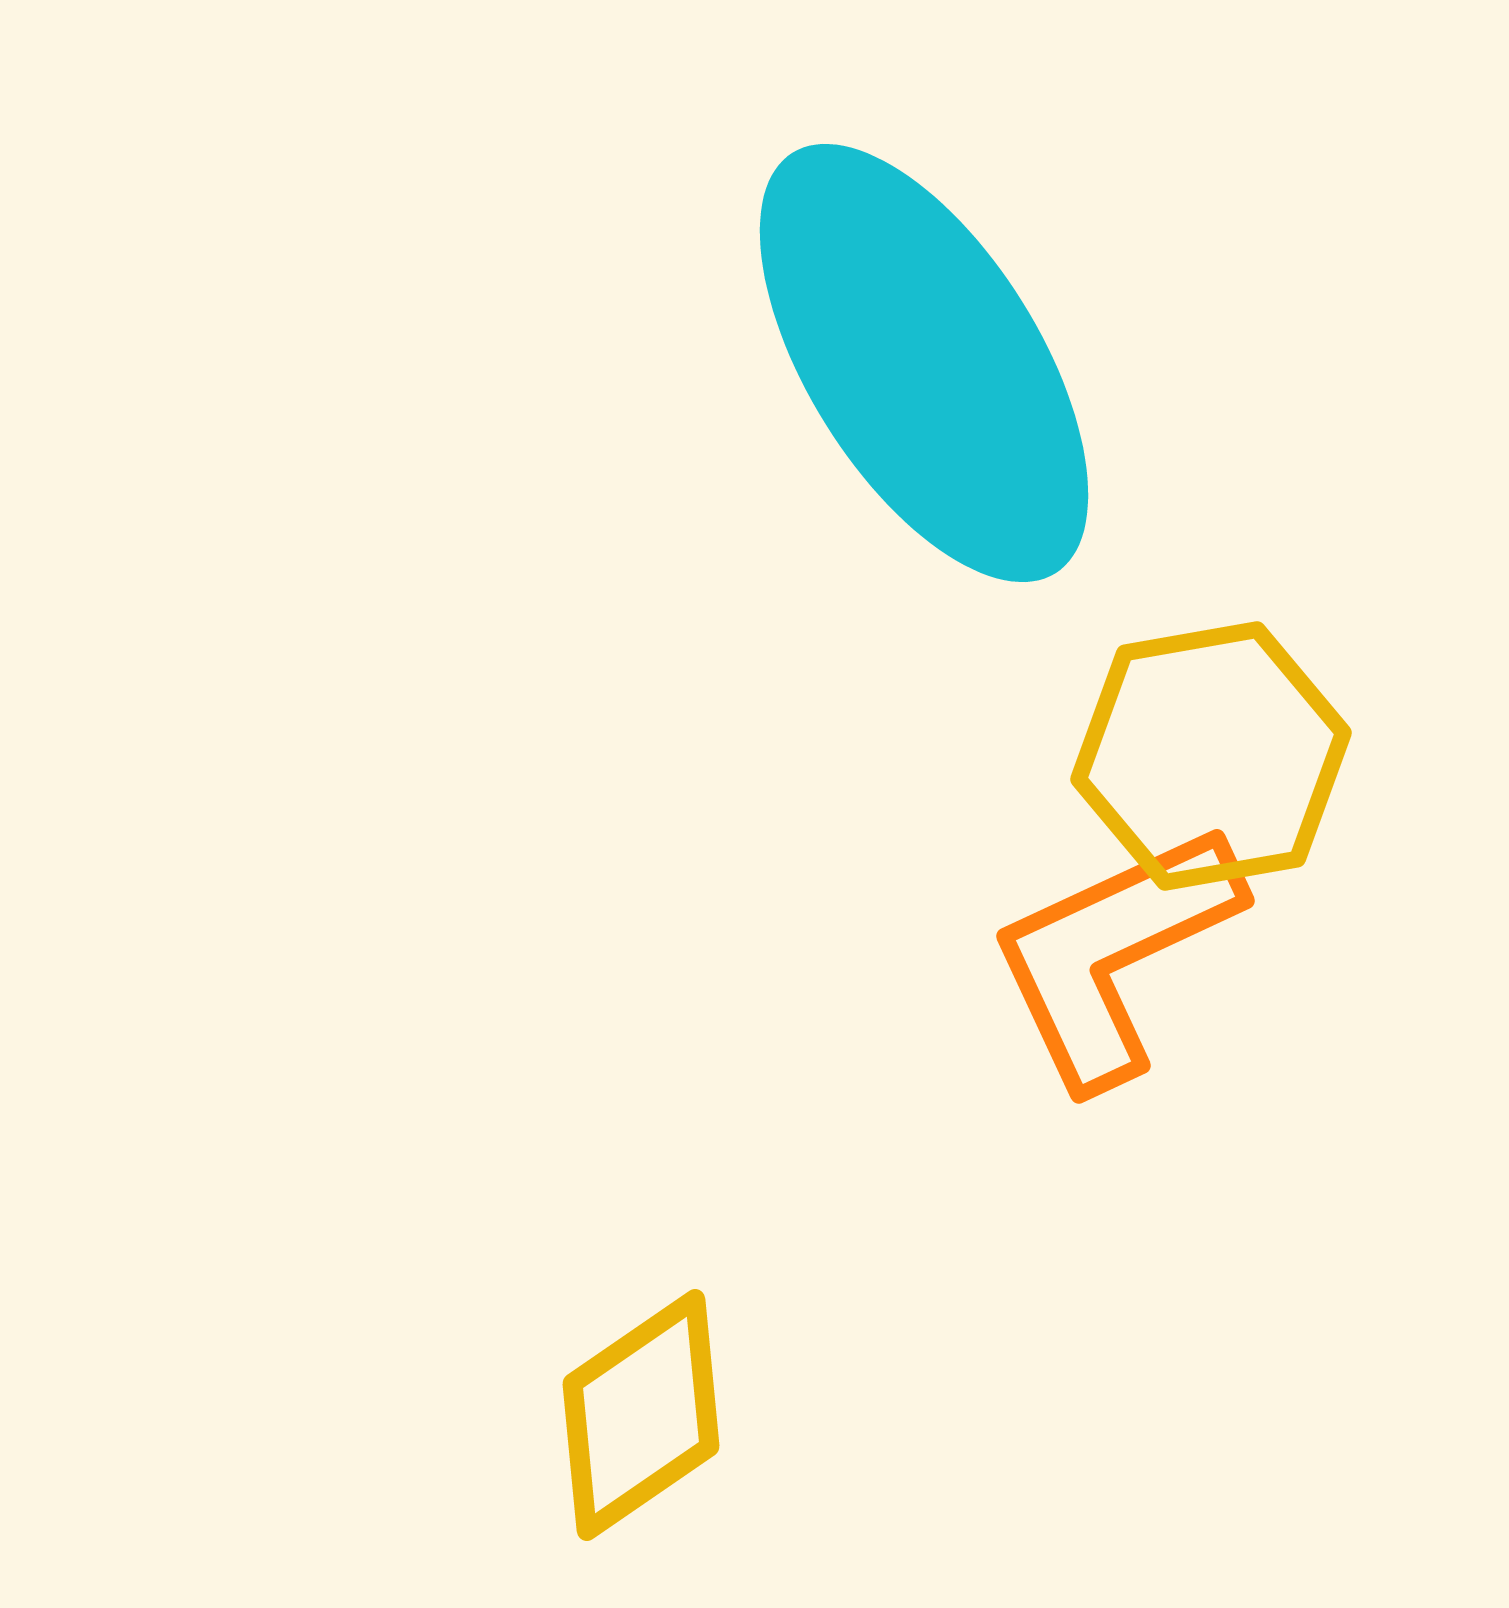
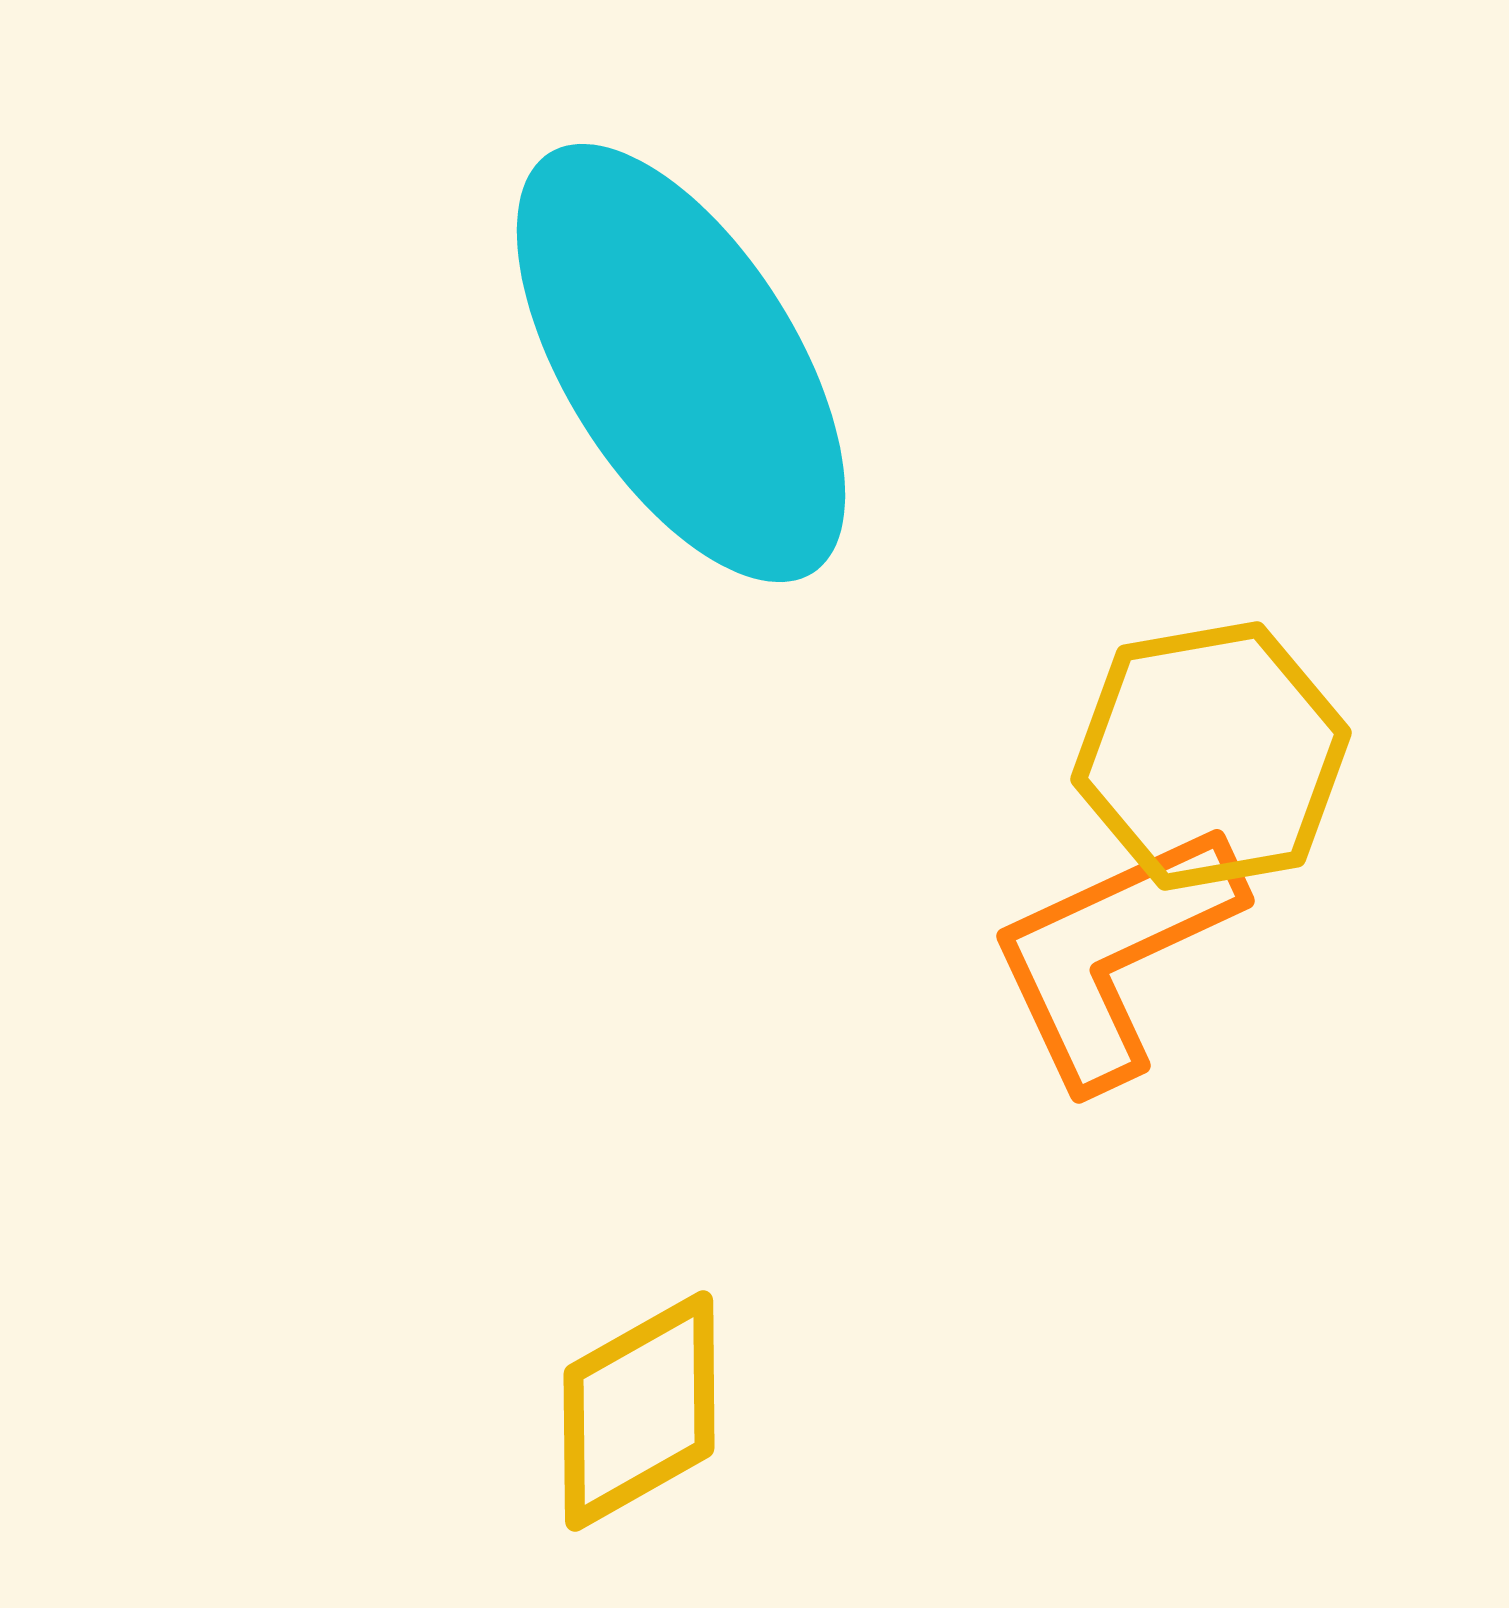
cyan ellipse: moved 243 px left
yellow diamond: moved 2 px left, 4 px up; rotated 5 degrees clockwise
